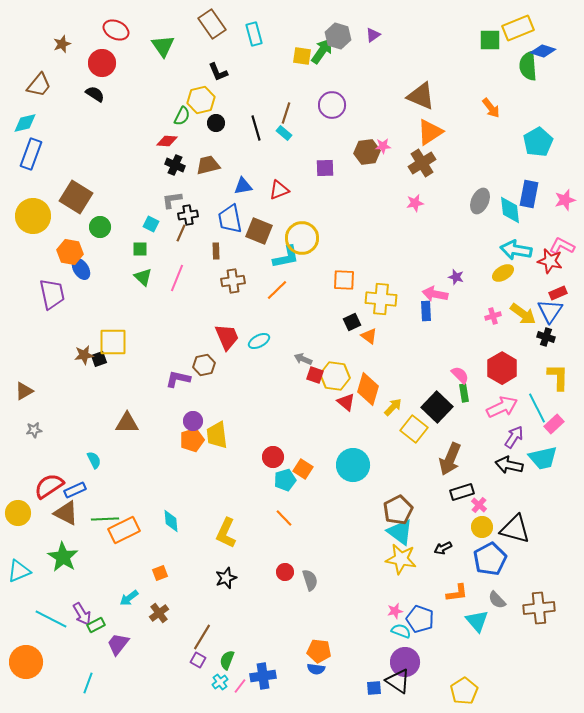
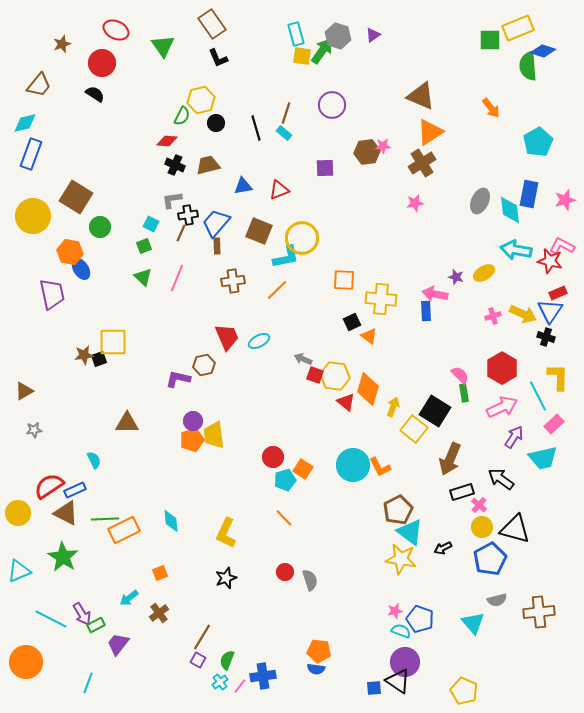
cyan rectangle at (254, 34): moved 42 px right
black L-shape at (218, 72): moved 14 px up
blue trapezoid at (230, 219): moved 14 px left, 4 px down; rotated 52 degrees clockwise
green square at (140, 249): moved 4 px right, 3 px up; rotated 21 degrees counterclockwise
brown rectangle at (216, 251): moved 1 px right, 5 px up
yellow ellipse at (503, 273): moved 19 px left
yellow arrow at (523, 314): rotated 12 degrees counterclockwise
yellow arrow at (393, 407): rotated 24 degrees counterclockwise
black square at (437, 407): moved 2 px left, 4 px down; rotated 12 degrees counterclockwise
cyan line at (537, 408): moved 1 px right, 12 px up
yellow trapezoid at (217, 435): moved 3 px left
black arrow at (509, 465): moved 8 px left, 14 px down; rotated 24 degrees clockwise
cyan triangle at (400, 532): moved 10 px right
orange L-shape at (457, 593): moved 77 px left, 126 px up; rotated 70 degrees clockwise
gray semicircle at (497, 600): rotated 60 degrees counterclockwise
brown cross at (539, 608): moved 4 px down
cyan triangle at (477, 621): moved 4 px left, 2 px down
yellow pentagon at (464, 691): rotated 16 degrees counterclockwise
